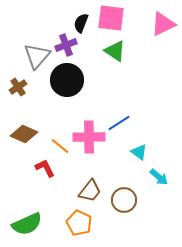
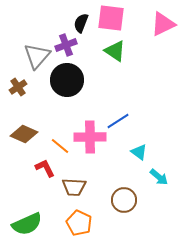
blue line: moved 1 px left, 2 px up
pink cross: moved 1 px right
brown trapezoid: moved 16 px left, 4 px up; rotated 55 degrees clockwise
